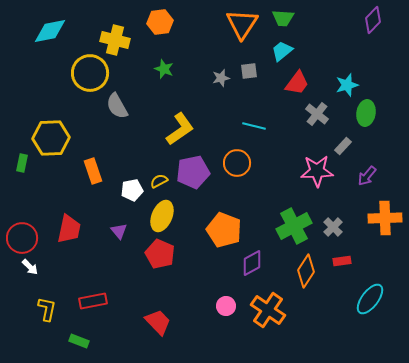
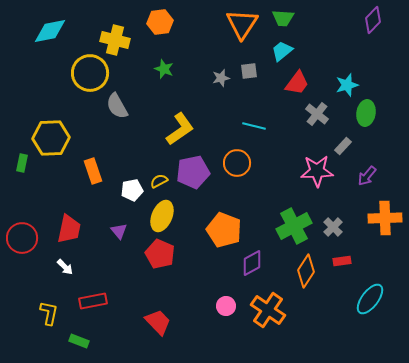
white arrow at (30, 267): moved 35 px right
yellow L-shape at (47, 309): moved 2 px right, 4 px down
